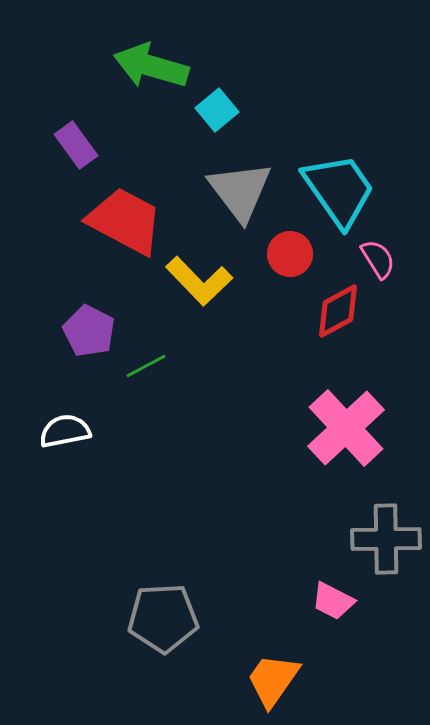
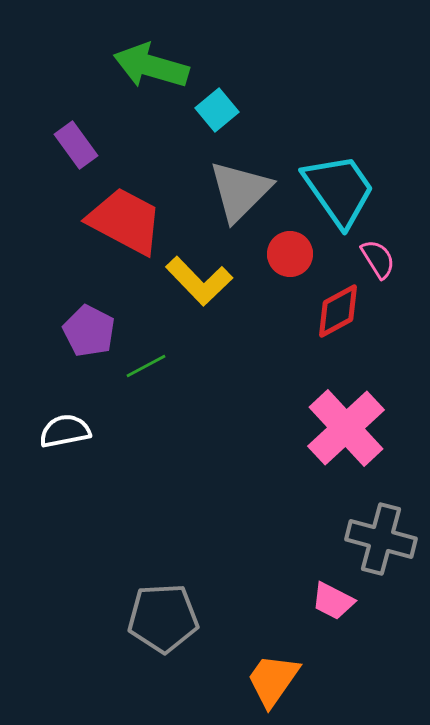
gray triangle: rotated 22 degrees clockwise
gray cross: moved 5 px left; rotated 16 degrees clockwise
